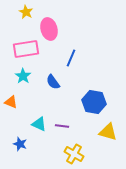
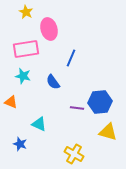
cyan star: rotated 21 degrees counterclockwise
blue hexagon: moved 6 px right; rotated 15 degrees counterclockwise
purple line: moved 15 px right, 18 px up
